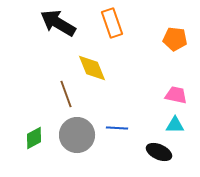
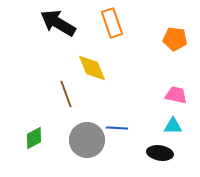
cyan triangle: moved 2 px left, 1 px down
gray circle: moved 10 px right, 5 px down
black ellipse: moved 1 px right, 1 px down; rotated 15 degrees counterclockwise
